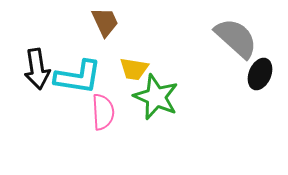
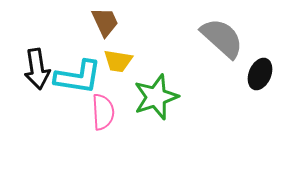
gray semicircle: moved 14 px left
yellow trapezoid: moved 16 px left, 8 px up
green star: rotated 30 degrees clockwise
